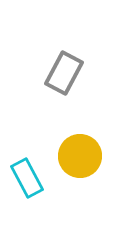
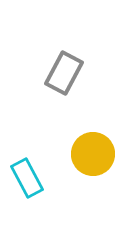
yellow circle: moved 13 px right, 2 px up
